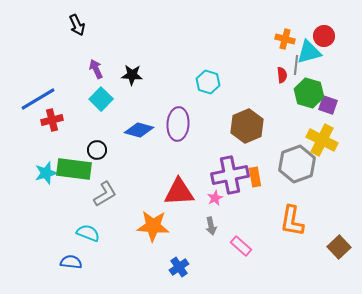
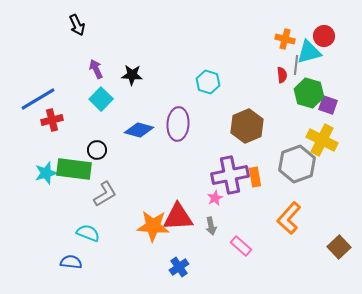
red triangle: moved 1 px left, 25 px down
orange L-shape: moved 3 px left, 3 px up; rotated 32 degrees clockwise
